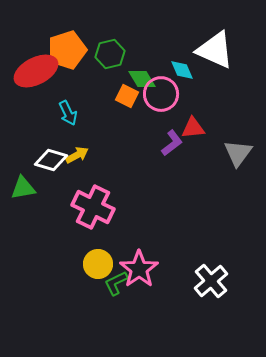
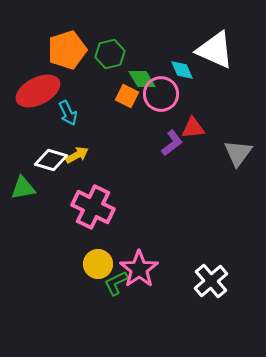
red ellipse: moved 2 px right, 20 px down
